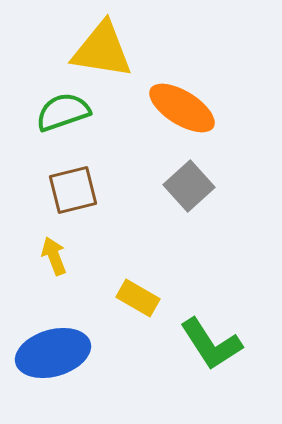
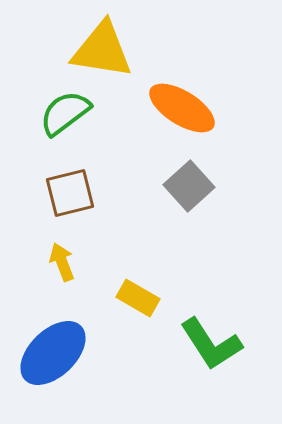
green semicircle: moved 2 px right, 1 px down; rotated 18 degrees counterclockwise
brown square: moved 3 px left, 3 px down
yellow arrow: moved 8 px right, 6 px down
blue ellipse: rotated 28 degrees counterclockwise
